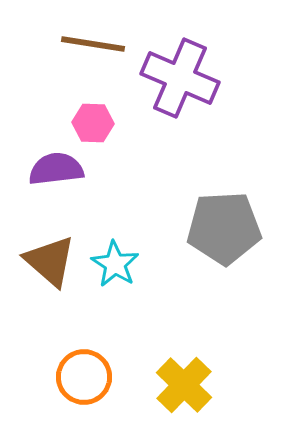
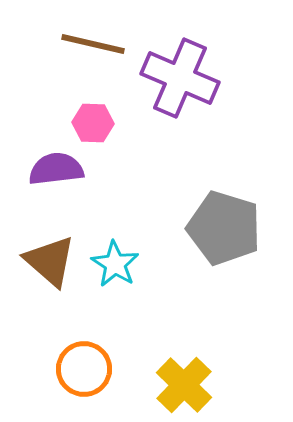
brown line: rotated 4 degrees clockwise
gray pentagon: rotated 20 degrees clockwise
orange circle: moved 8 px up
